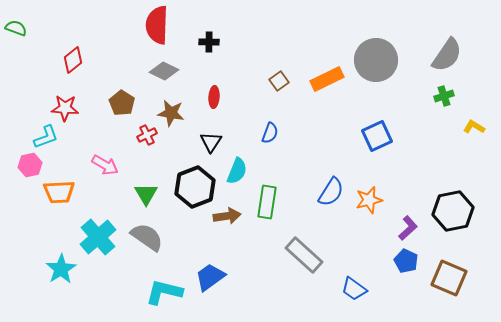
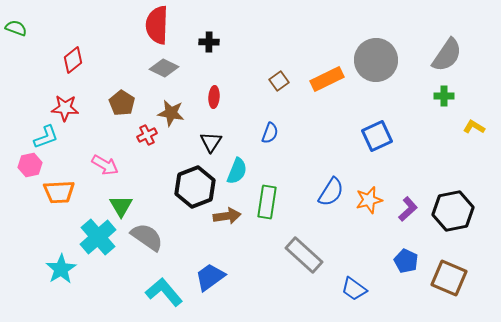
gray diamond at (164, 71): moved 3 px up
green cross at (444, 96): rotated 18 degrees clockwise
green triangle at (146, 194): moved 25 px left, 12 px down
purple L-shape at (408, 228): moved 19 px up
cyan L-shape at (164, 292): rotated 36 degrees clockwise
